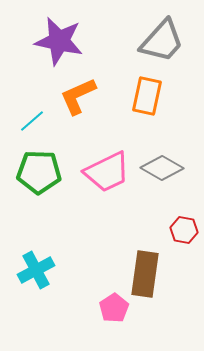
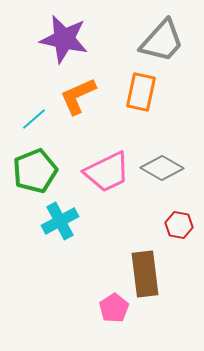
purple star: moved 5 px right, 2 px up
orange rectangle: moved 6 px left, 4 px up
cyan line: moved 2 px right, 2 px up
green pentagon: moved 4 px left, 1 px up; rotated 24 degrees counterclockwise
red hexagon: moved 5 px left, 5 px up
cyan cross: moved 24 px right, 49 px up
brown rectangle: rotated 15 degrees counterclockwise
